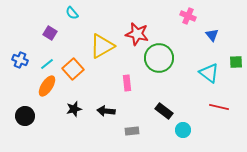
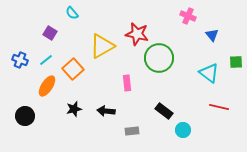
cyan line: moved 1 px left, 4 px up
